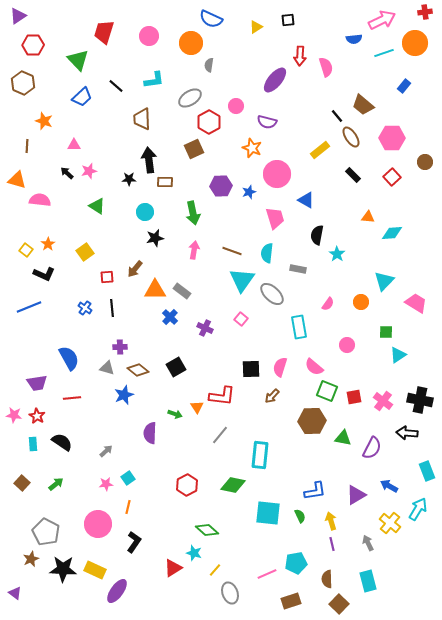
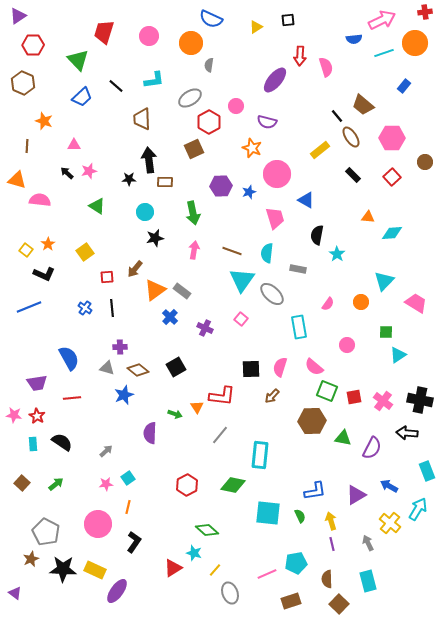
orange triangle at (155, 290): rotated 35 degrees counterclockwise
